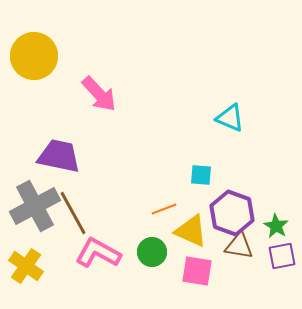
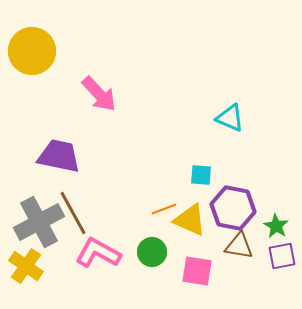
yellow circle: moved 2 px left, 5 px up
gray cross: moved 4 px right, 16 px down
purple hexagon: moved 1 px right, 5 px up; rotated 9 degrees counterclockwise
yellow triangle: moved 1 px left, 11 px up
